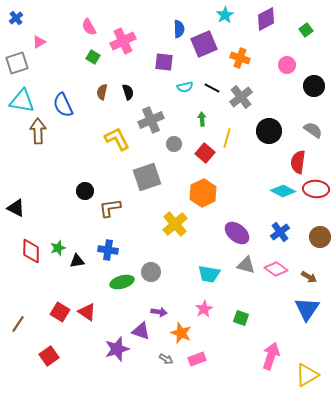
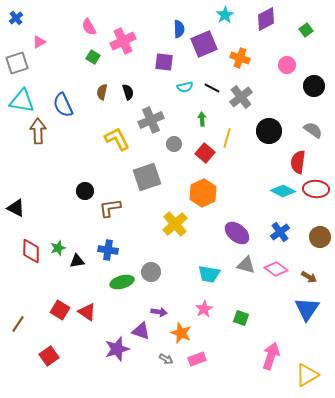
red square at (60, 312): moved 2 px up
